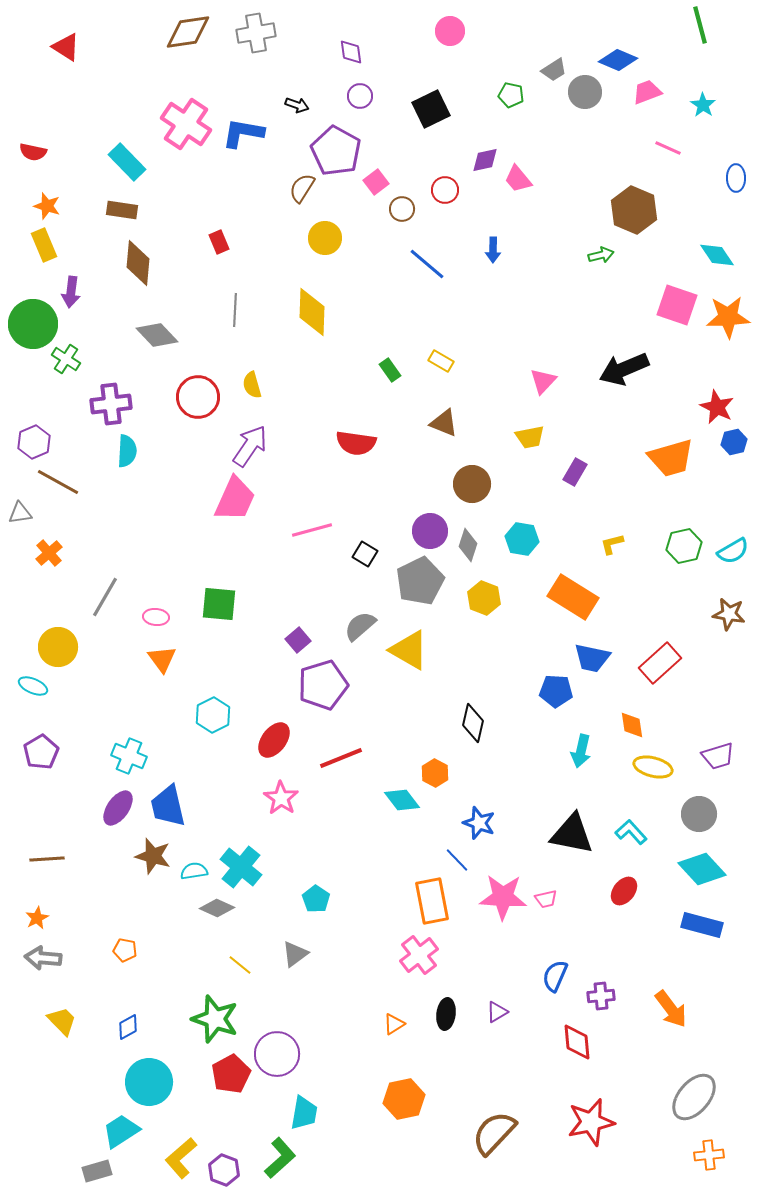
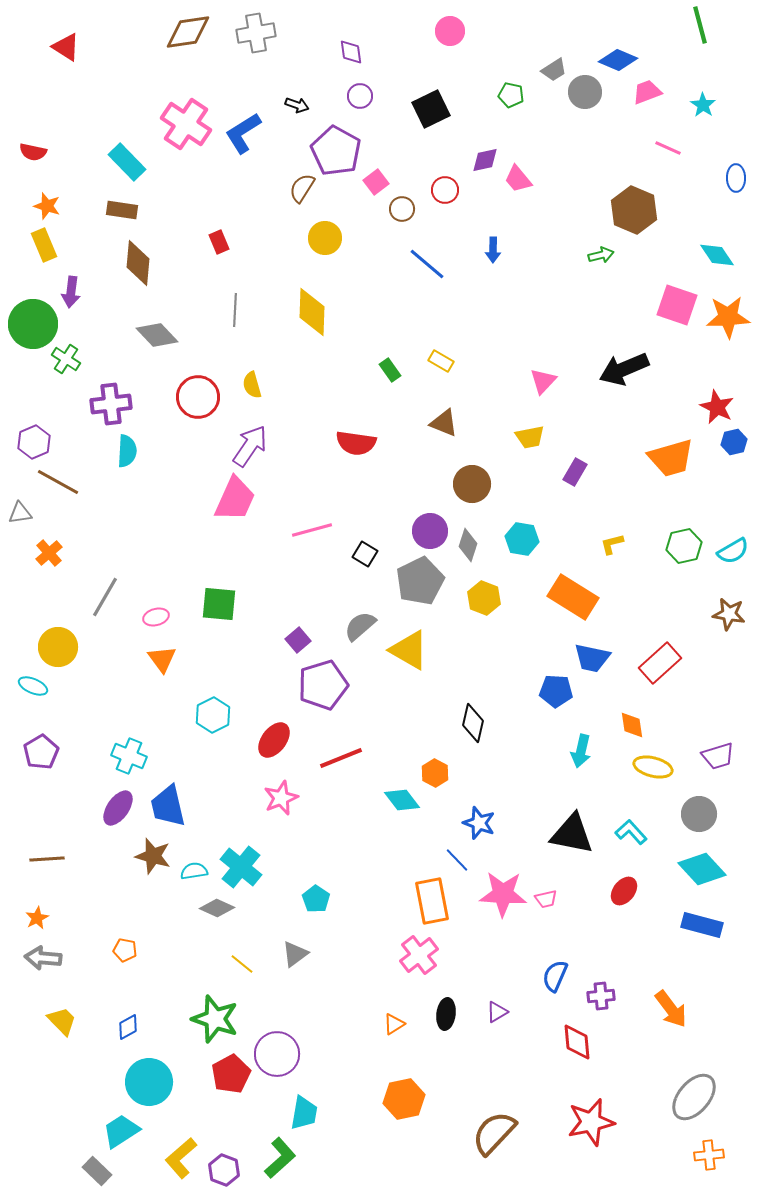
blue L-shape at (243, 133): rotated 42 degrees counterclockwise
pink ellipse at (156, 617): rotated 20 degrees counterclockwise
pink star at (281, 798): rotated 16 degrees clockwise
pink star at (503, 897): moved 3 px up
yellow line at (240, 965): moved 2 px right, 1 px up
gray rectangle at (97, 1171): rotated 60 degrees clockwise
